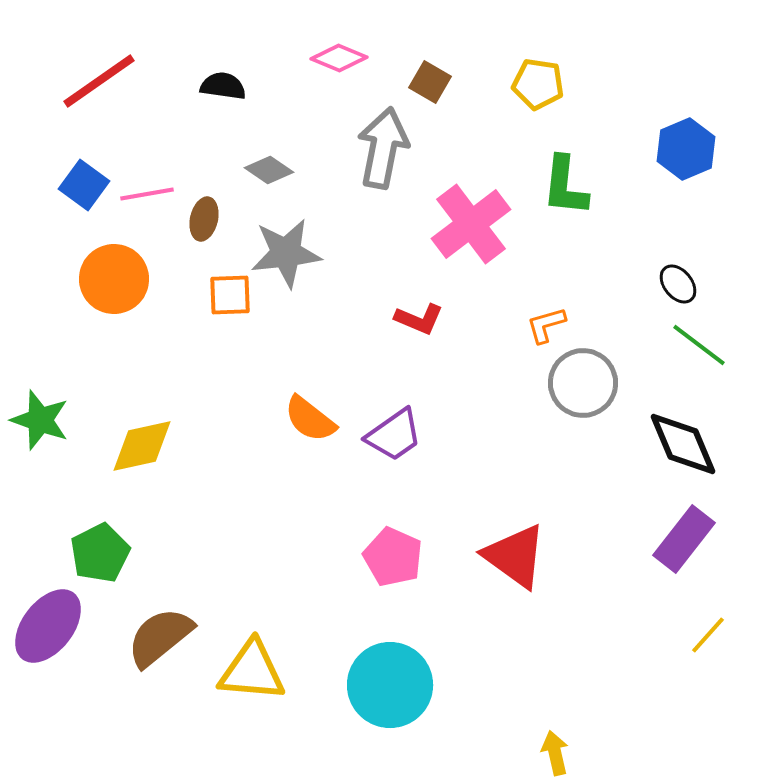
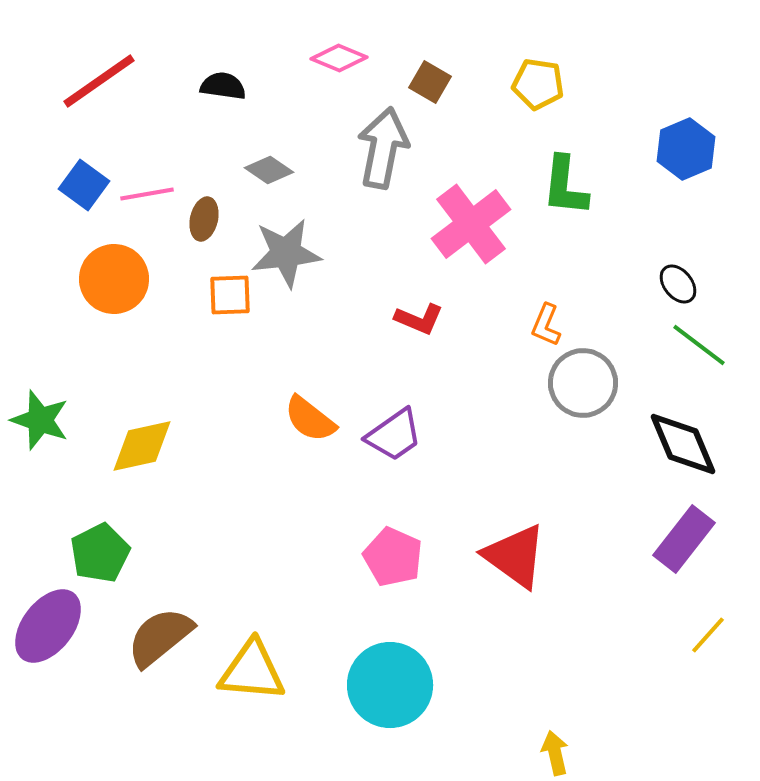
orange L-shape: rotated 51 degrees counterclockwise
